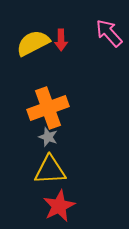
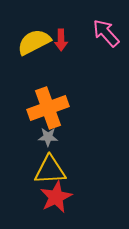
pink arrow: moved 3 px left
yellow semicircle: moved 1 px right, 1 px up
gray star: rotated 18 degrees counterclockwise
red star: moved 3 px left, 9 px up
